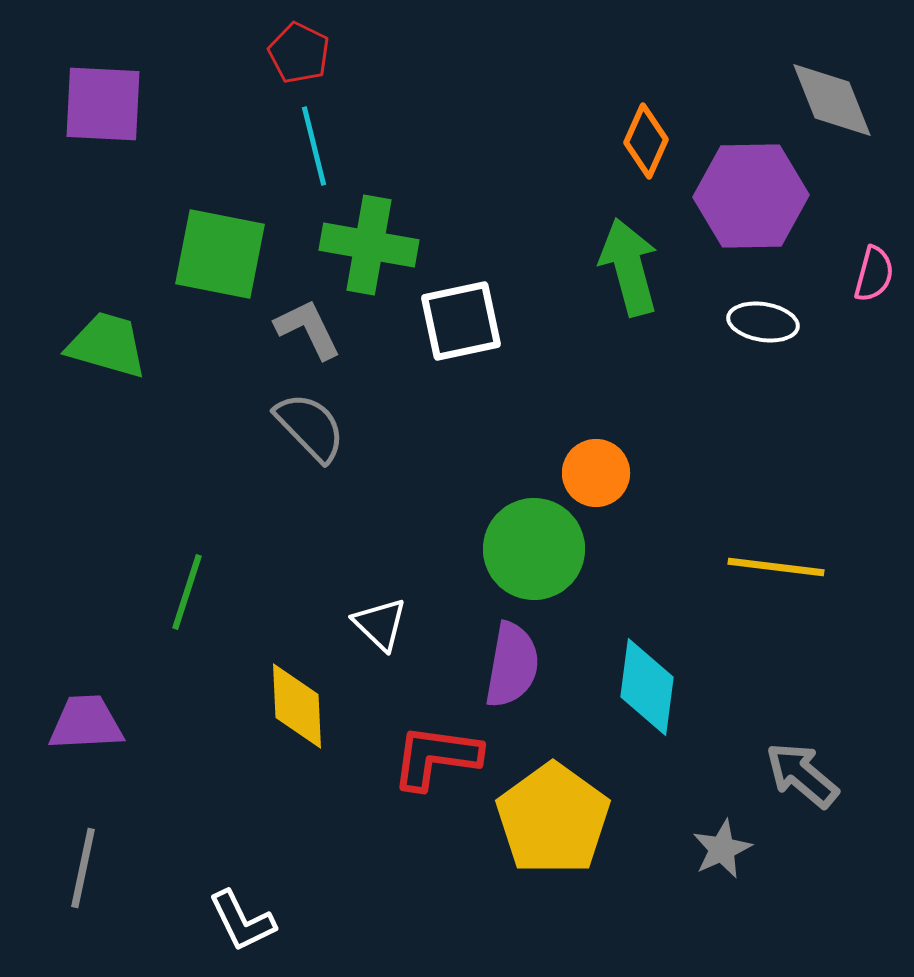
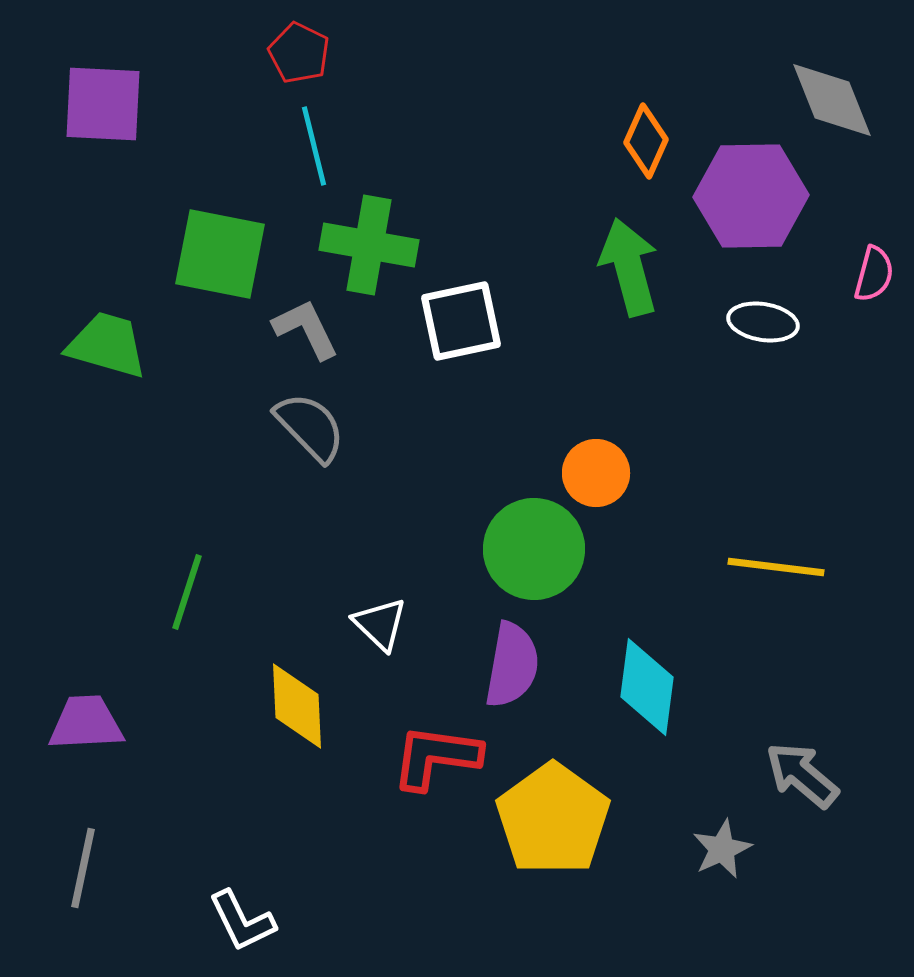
gray L-shape: moved 2 px left
